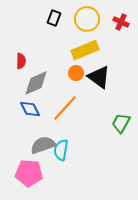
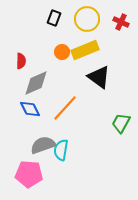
orange circle: moved 14 px left, 21 px up
pink pentagon: moved 1 px down
